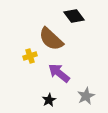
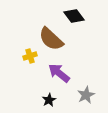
gray star: moved 1 px up
